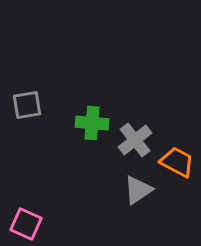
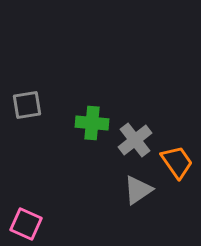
orange trapezoid: rotated 27 degrees clockwise
